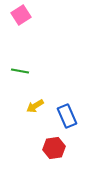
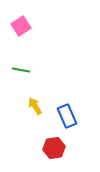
pink square: moved 11 px down
green line: moved 1 px right, 1 px up
yellow arrow: rotated 90 degrees clockwise
